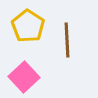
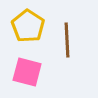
pink square: moved 3 px right, 5 px up; rotated 32 degrees counterclockwise
